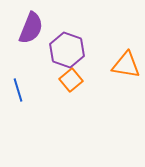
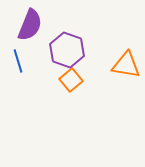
purple semicircle: moved 1 px left, 3 px up
blue line: moved 29 px up
